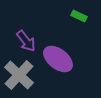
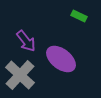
purple ellipse: moved 3 px right
gray cross: moved 1 px right
